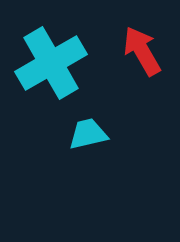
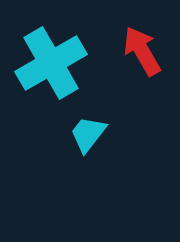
cyan trapezoid: rotated 39 degrees counterclockwise
